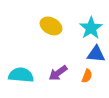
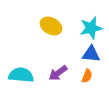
cyan star: rotated 20 degrees clockwise
blue triangle: moved 5 px left
